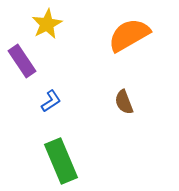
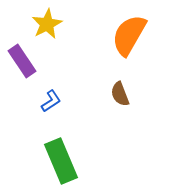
orange semicircle: rotated 30 degrees counterclockwise
brown semicircle: moved 4 px left, 8 px up
